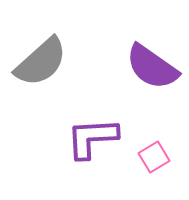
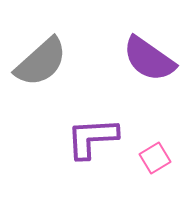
purple semicircle: moved 3 px left, 8 px up
pink square: moved 1 px right, 1 px down
